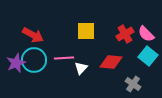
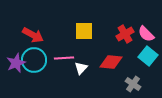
yellow square: moved 2 px left
